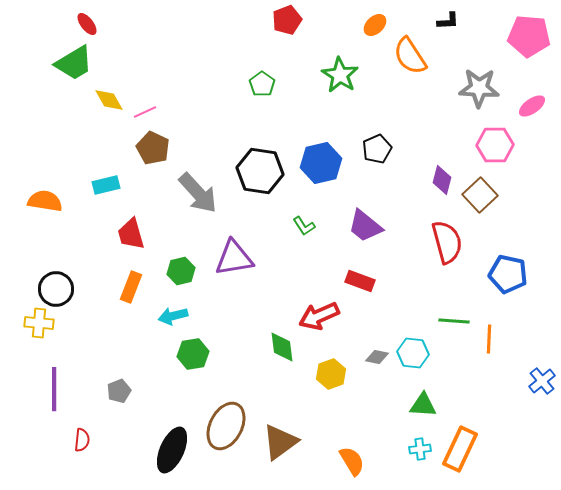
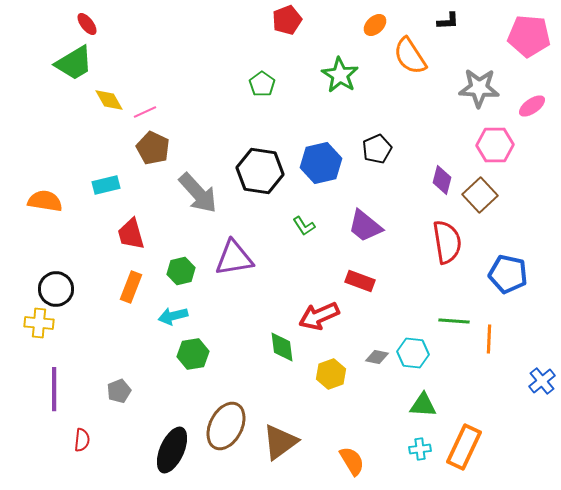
red semicircle at (447, 242): rotated 6 degrees clockwise
orange rectangle at (460, 449): moved 4 px right, 2 px up
